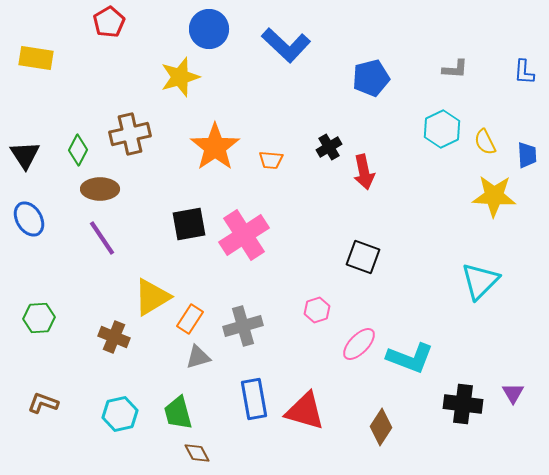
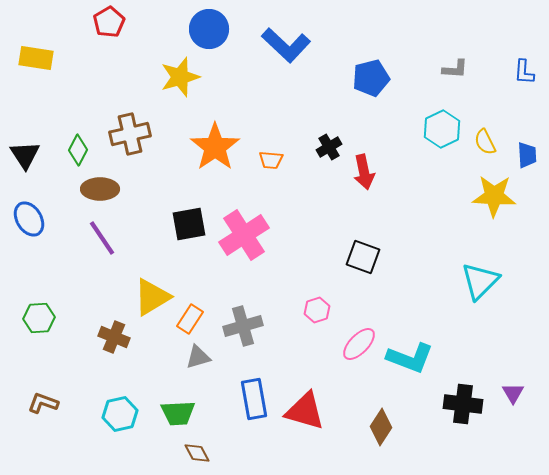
green trapezoid at (178, 413): rotated 78 degrees counterclockwise
